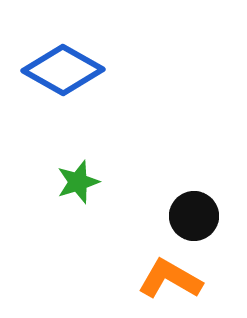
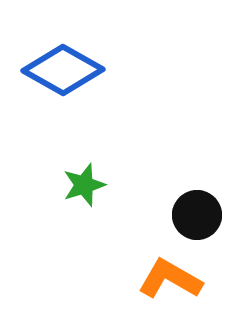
green star: moved 6 px right, 3 px down
black circle: moved 3 px right, 1 px up
